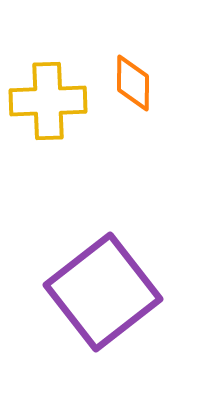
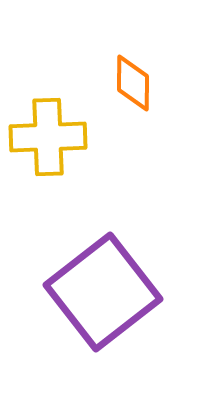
yellow cross: moved 36 px down
